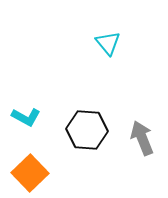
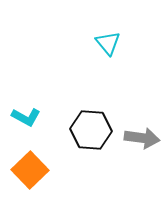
black hexagon: moved 4 px right
gray arrow: rotated 120 degrees clockwise
orange square: moved 3 px up
